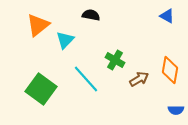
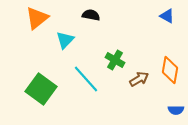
orange triangle: moved 1 px left, 7 px up
